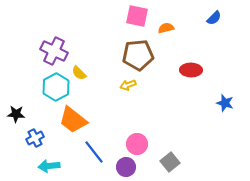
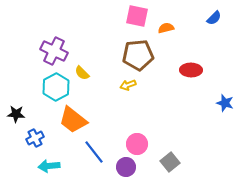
yellow semicircle: moved 3 px right
